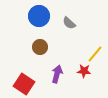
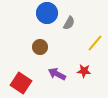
blue circle: moved 8 px right, 3 px up
gray semicircle: rotated 104 degrees counterclockwise
yellow line: moved 11 px up
purple arrow: rotated 78 degrees counterclockwise
red square: moved 3 px left, 1 px up
